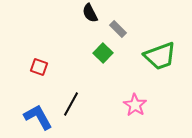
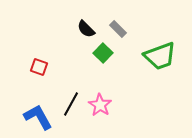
black semicircle: moved 4 px left, 16 px down; rotated 18 degrees counterclockwise
pink star: moved 35 px left
